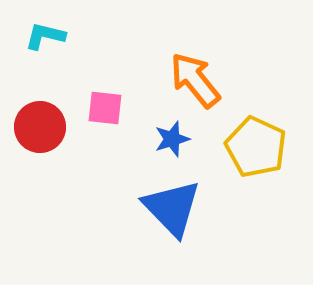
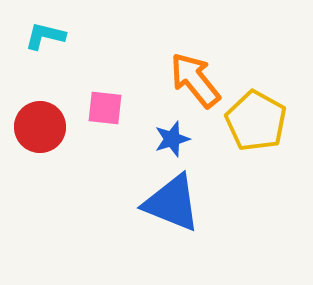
yellow pentagon: moved 26 px up; rotated 4 degrees clockwise
blue triangle: moved 5 px up; rotated 24 degrees counterclockwise
